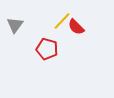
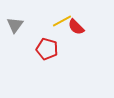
yellow line: rotated 18 degrees clockwise
